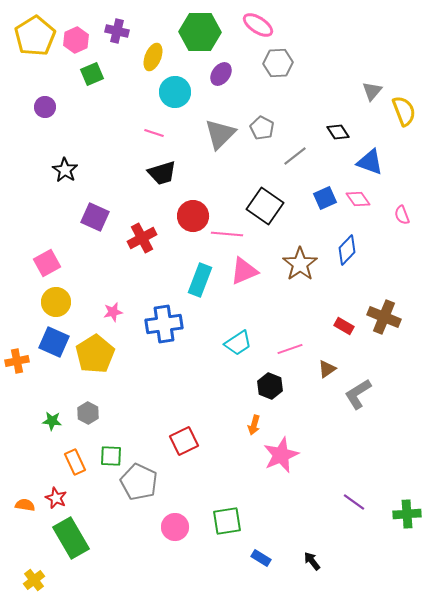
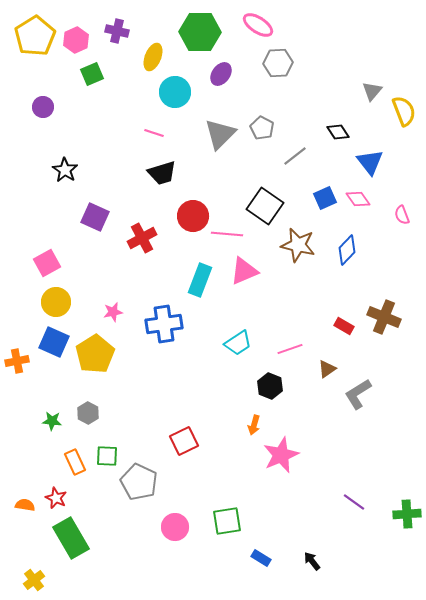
purple circle at (45, 107): moved 2 px left
blue triangle at (370, 162): rotated 32 degrees clockwise
brown star at (300, 264): moved 2 px left, 19 px up; rotated 24 degrees counterclockwise
green square at (111, 456): moved 4 px left
